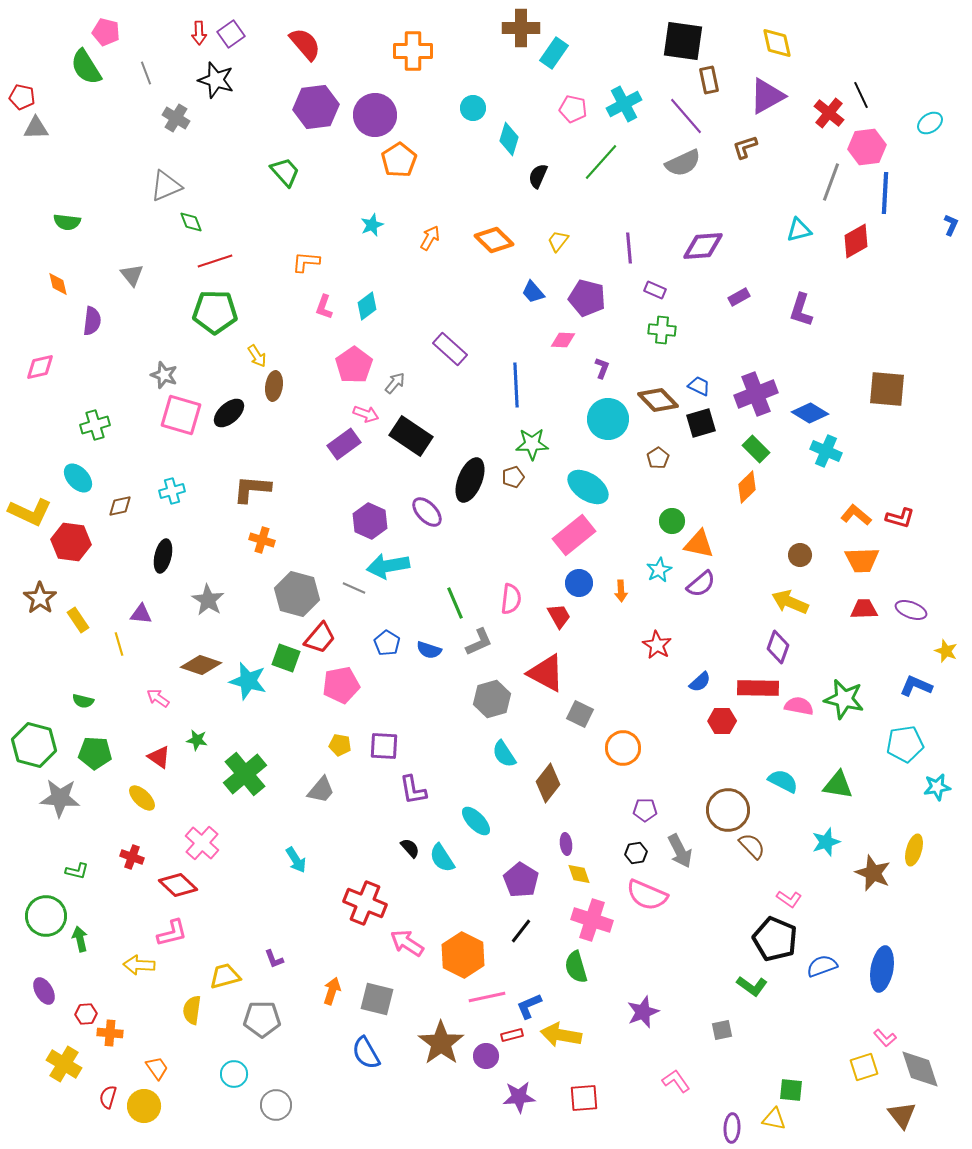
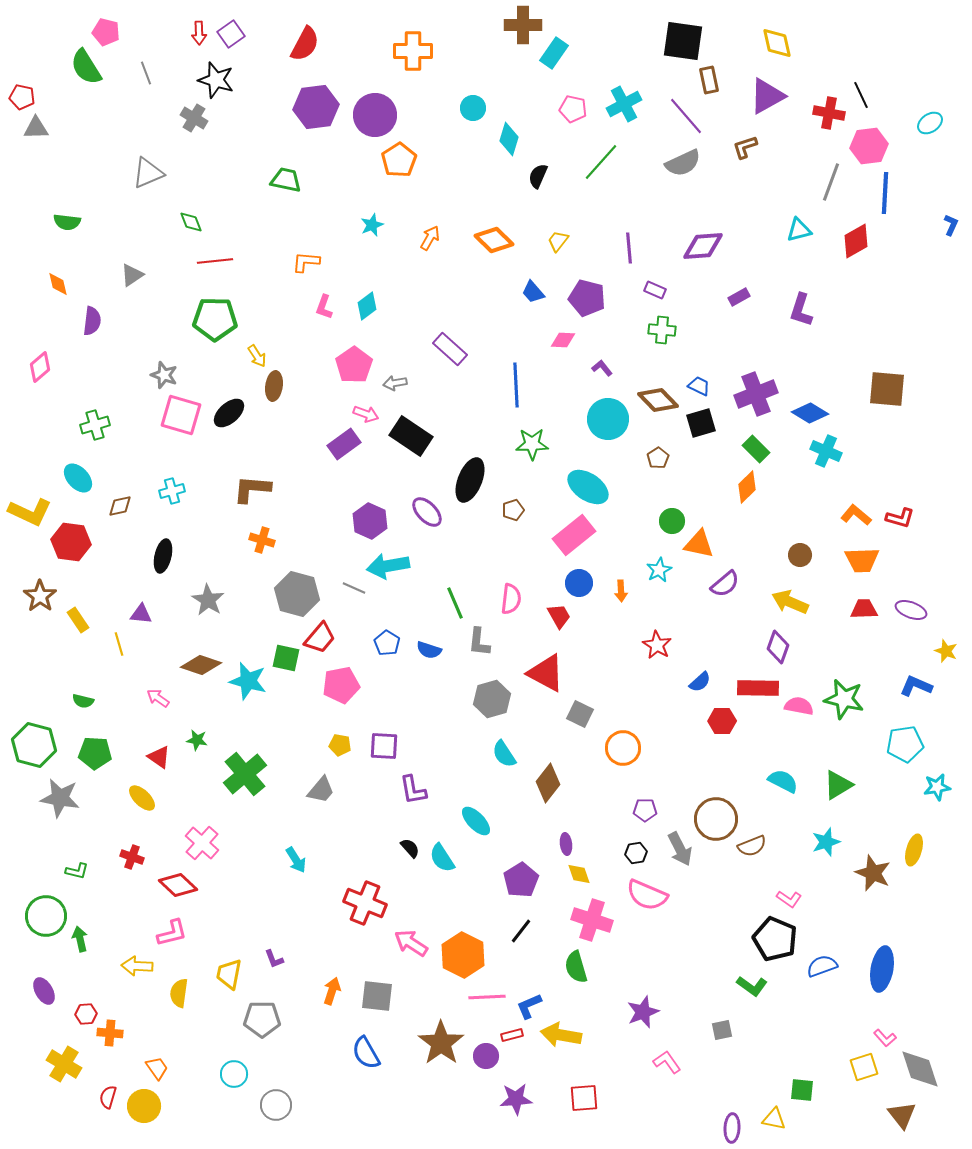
brown cross at (521, 28): moved 2 px right, 3 px up
red semicircle at (305, 44): rotated 69 degrees clockwise
red cross at (829, 113): rotated 28 degrees counterclockwise
gray cross at (176, 118): moved 18 px right
pink hexagon at (867, 147): moved 2 px right, 1 px up
green trapezoid at (285, 172): moved 1 px right, 8 px down; rotated 36 degrees counterclockwise
gray triangle at (166, 186): moved 18 px left, 13 px up
red line at (215, 261): rotated 12 degrees clockwise
gray triangle at (132, 275): rotated 35 degrees clockwise
green pentagon at (215, 312): moved 7 px down
pink diamond at (40, 367): rotated 28 degrees counterclockwise
purple L-shape at (602, 368): rotated 60 degrees counterclockwise
gray arrow at (395, 383): rotated 140 degrees counterclockwise
brown pentagon at (513, 477): moved 33 px down
purple semicircle at (701, 584): moved 24 px right
brown star at (40, 598): moved 2 px up
gray L-shape at (479, 642): rotated 120 degrees clockwise
green square at (286, 658): rotated 8 degrees counterclockwise
green triangle at (838, 785): rotated 40 degrees counterclockwise
gray star at (60, 798): rotated 6 degrees clockwise
brown circle at (728, 810): moved 12 px left, 9 px down
brown semicircle at (752, 846): rotated 112 degrees clockwise
gray arrow at (680, 851): moved 2 px up
purple pentagon at (521, 880): rotated 8 degrees clockwise
pink arrow at (407, 943): moved 4 px right
yellow arrow at (139, 965): moved 2 px left, 1 px down
yellow trapezoid at (225, 976): moved 4 px right, 2 px up; rotated 64 degrees counterclockwise
pink line at (487, 997): rotated 9 degrees clockwise
gray square at (377, 999): moved 3 px up; rotated 8 degrees counterclockwise
yellow semicircle at (192, 1010): moved 13 px left, 17 px up
pink L-shape at (676, 1081): moved 9 px left, 19 px up
green square at (791, 1090): moved 11 px right
purple star at (519, 1097): moved 3 px left, 2 px down
